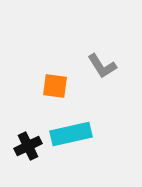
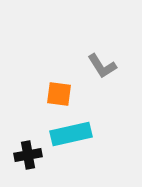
orange square: moved 4 px right, 8 px down
black cross: moved 9 px down; rotated 16 degrees clockwise
